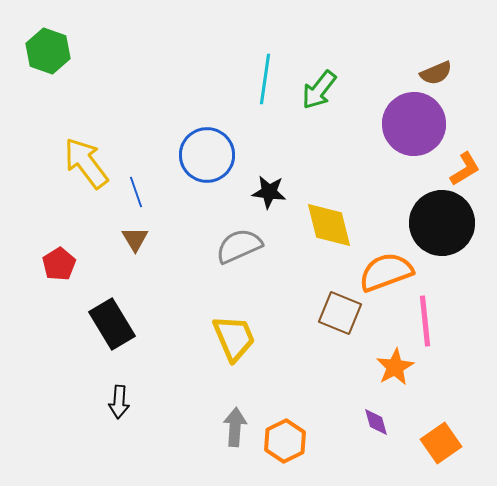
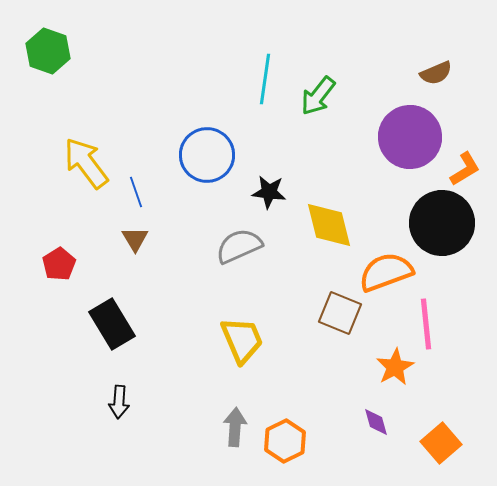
green arrow: moved 1 px left, 6 px down
purple circle: moved 4 px left, 13 px down
pink line: moved 1 px right, 3 px down
yellow trapezoid: moved 8 px right, 2 px down
orange square: rotated 6 degrees counterclockwise
